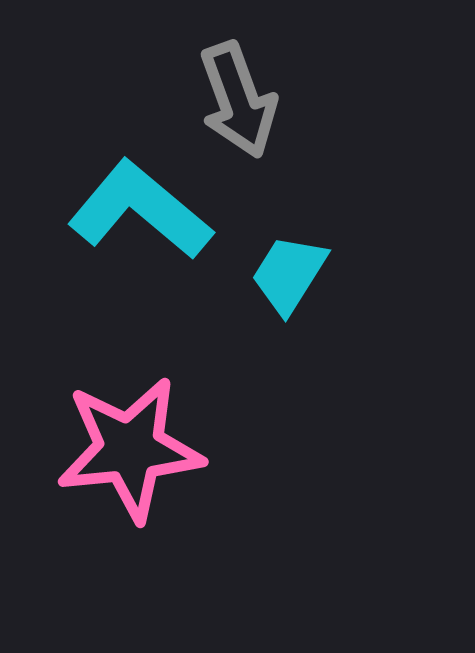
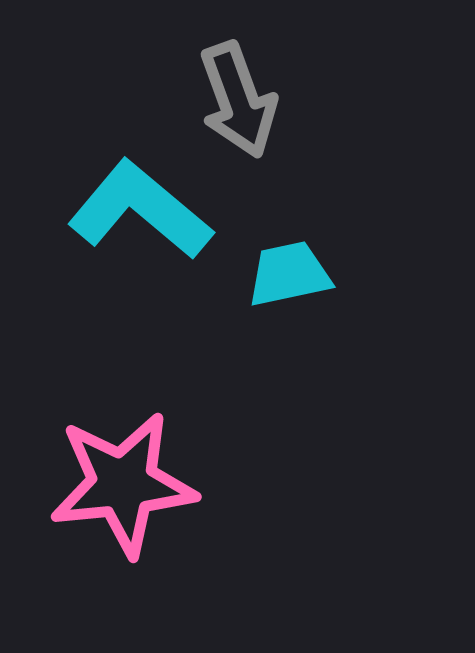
cyan trapezoid: rotated 46 degrees clockwise
pink star: moved 7 px left, 35 px down
